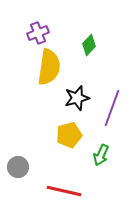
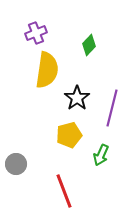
purple cross: moved 2 px left
yellow semicircle: moved 2 px left, 3 px down
black star: rotated 20 degrees counterclockwise
purple line: rotated 6 degrees counterclockwise
gray circle: moved 2 px left, 3 px up
red line: rotated 56 degrees clockwise
